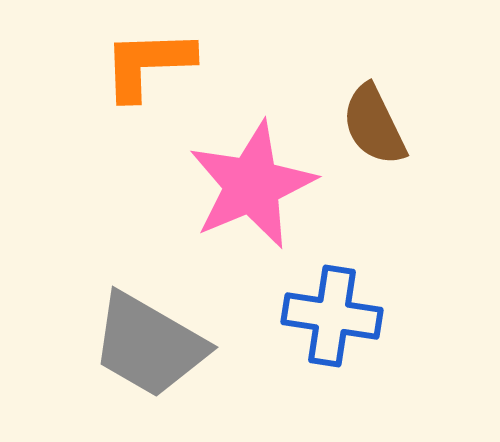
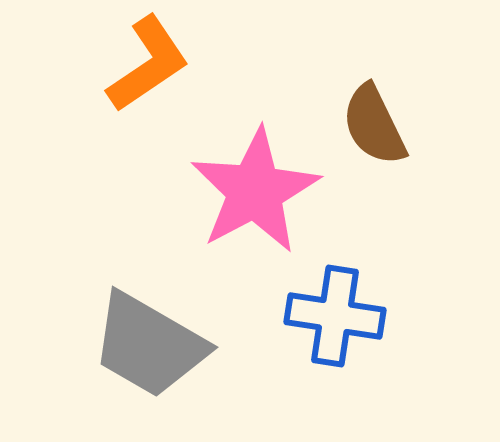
orange L-shape: rotated 148 degrees clockwise
pink star: moved 3 px right, 6 px down; rotated 5 degrees counterclockwise
blue cross: moved 3 px right
